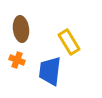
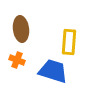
yellow rectangle: rotated 35 degrees clockwise
blue trapezoid: moved 3 px right; rotated 100 degrees clockwise
